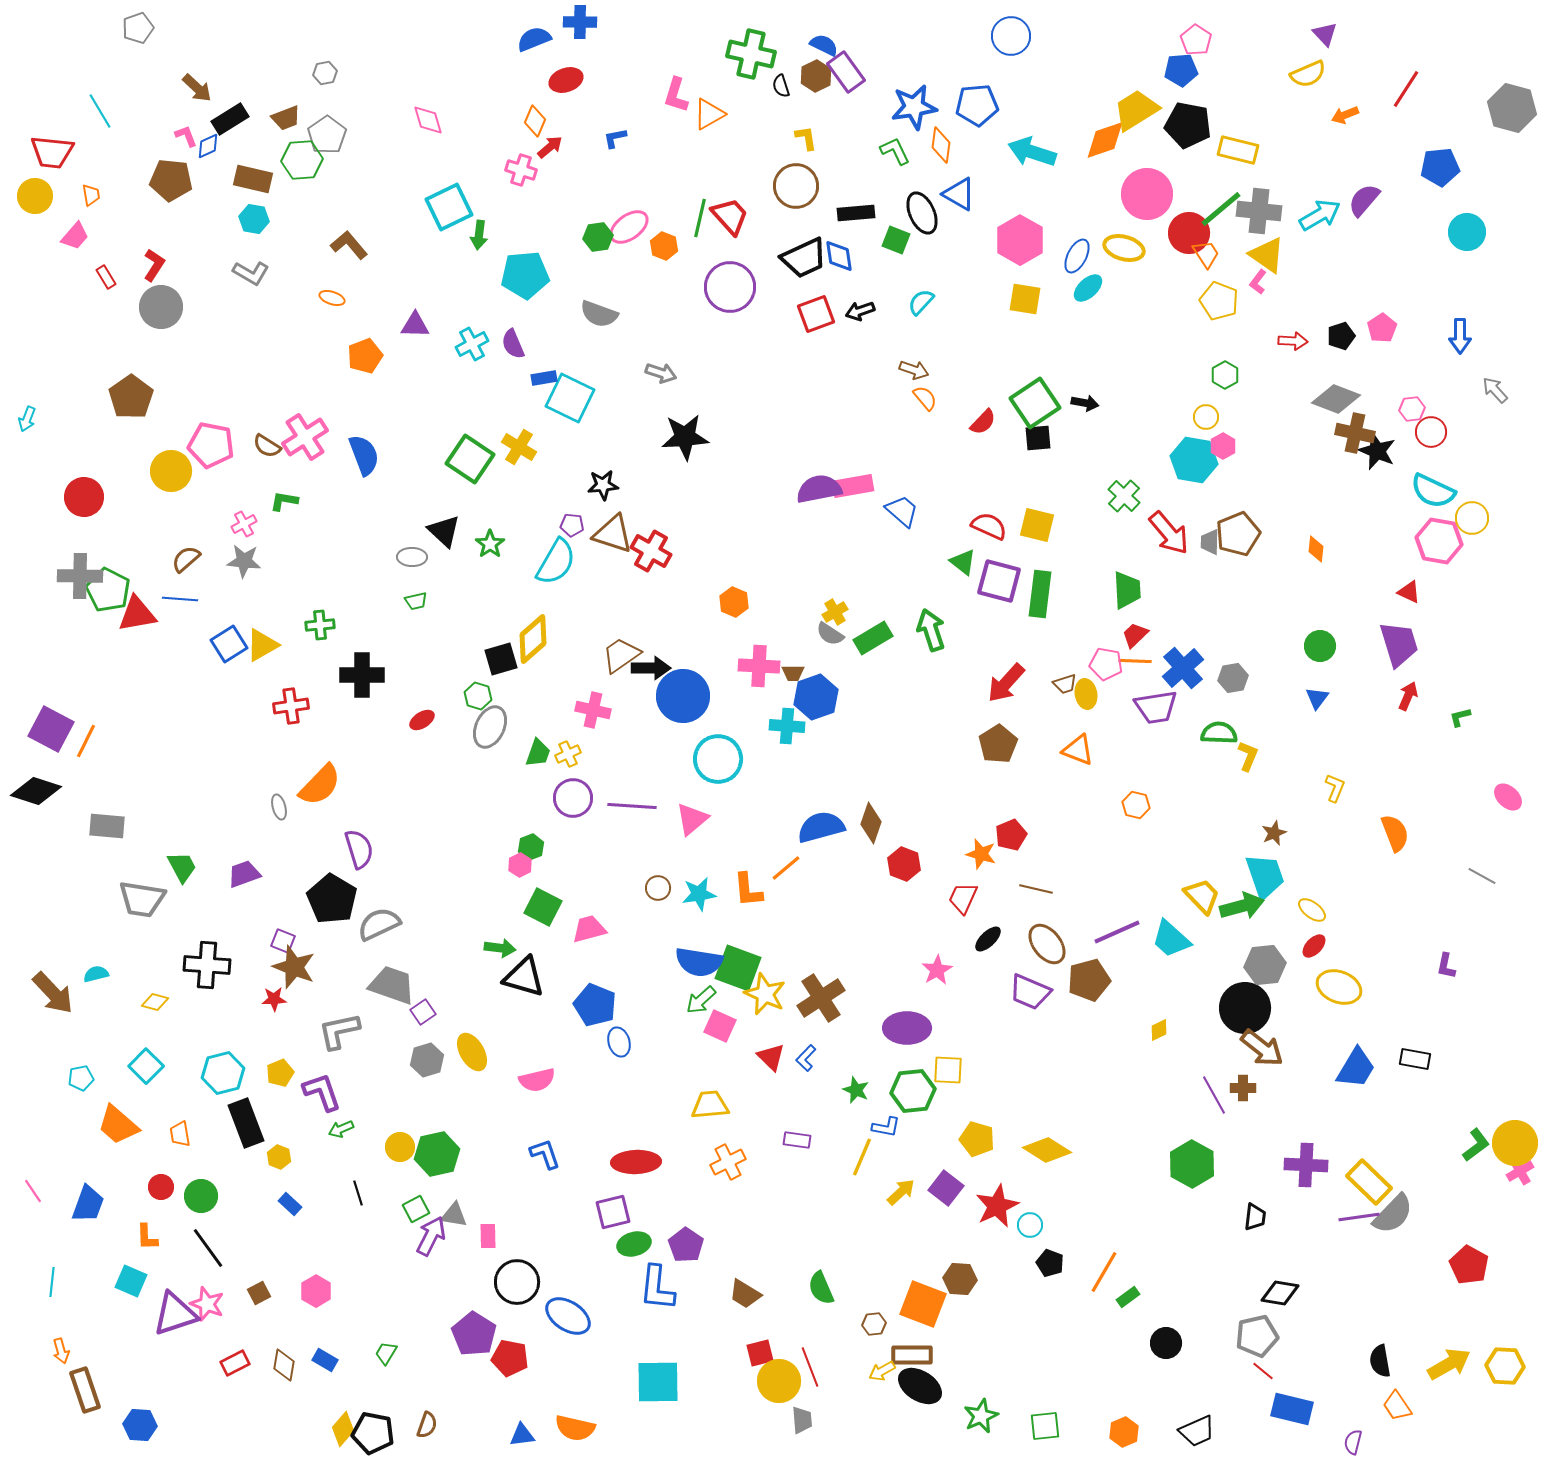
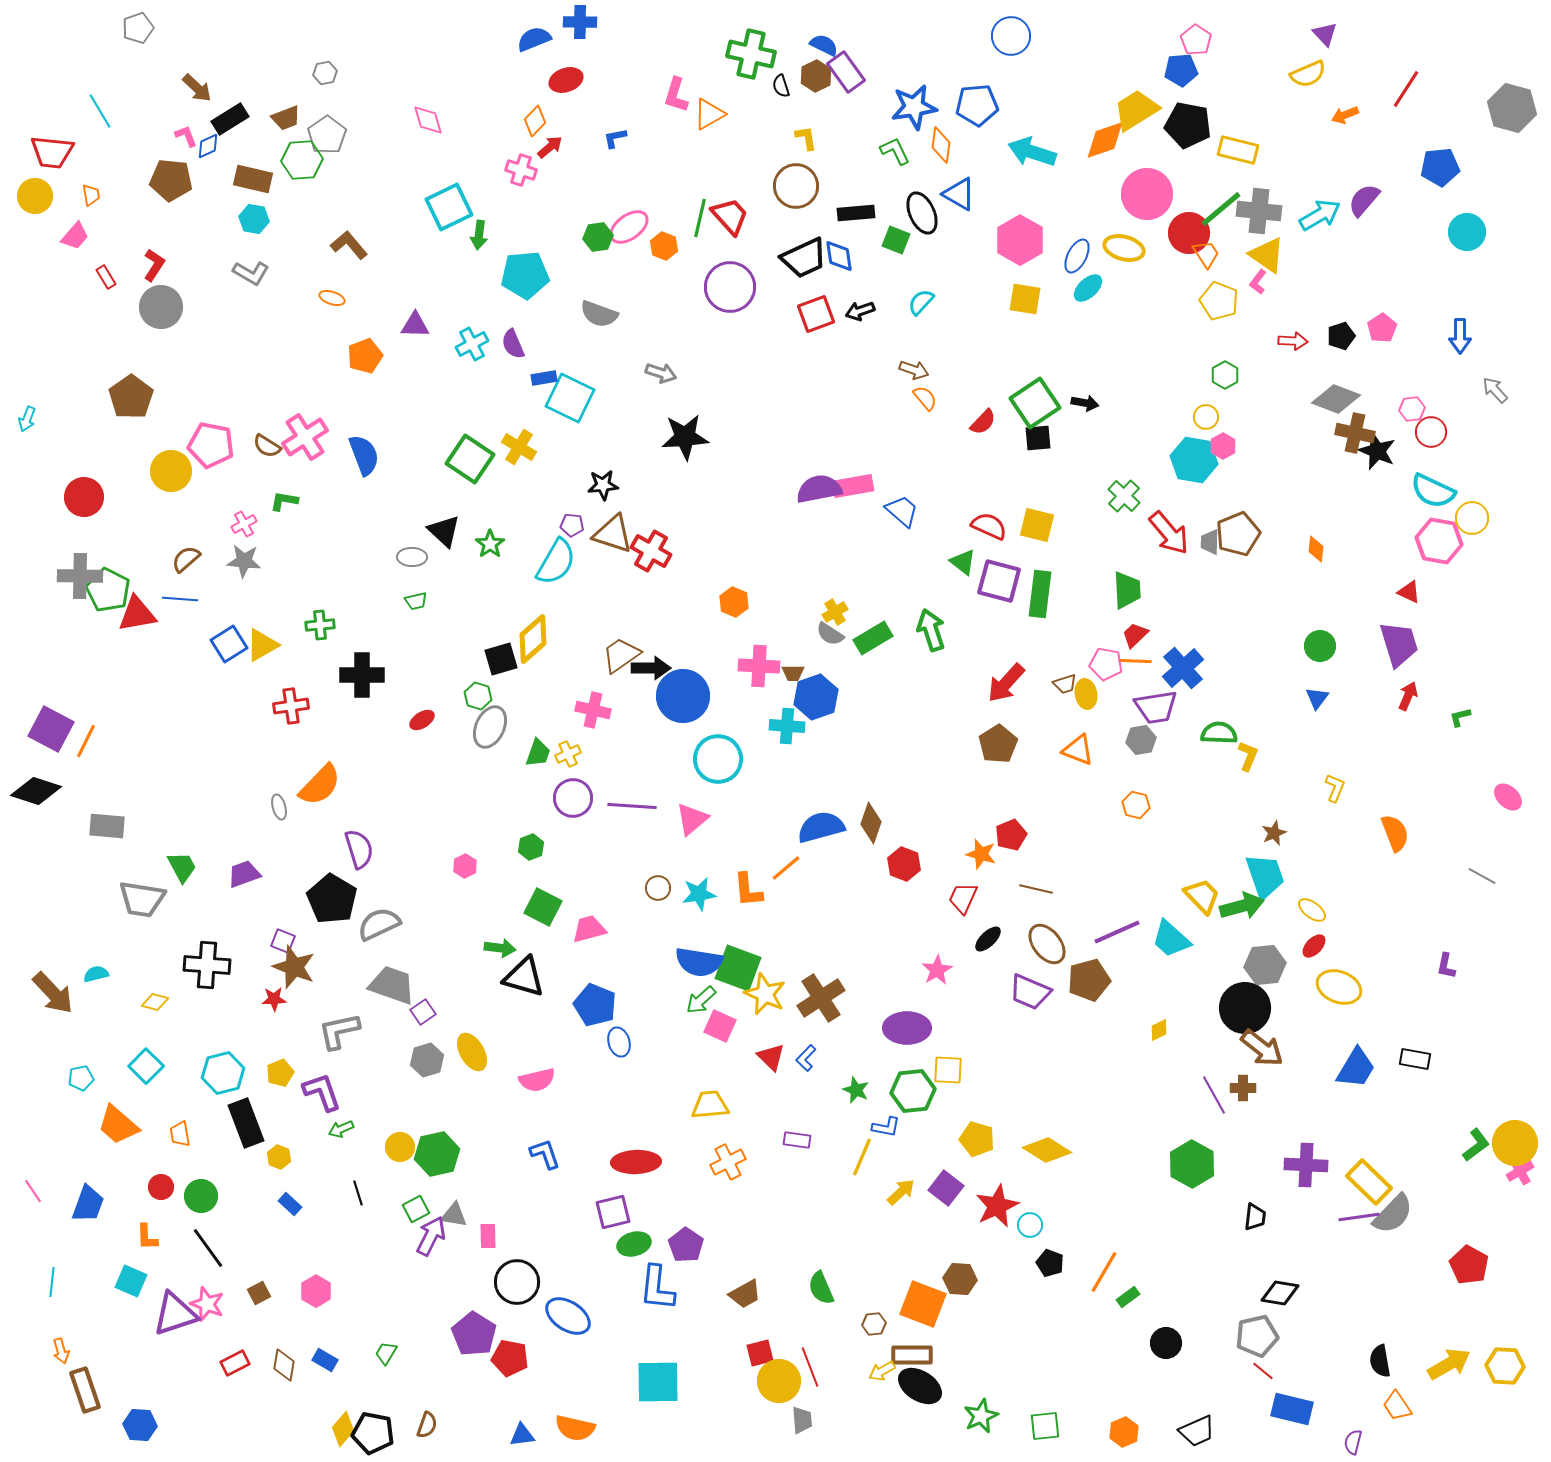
orange diamond at (535, 121): rotated 20 degrees clockwise
gray hexagon at (1233, 678): moved 92 px left, 62 px down
pink hexagon at (520, 865): moved 55 px left, 1 px down
brown trapezoid at (745, 1294): rotated 60 degrees counterclockwise
